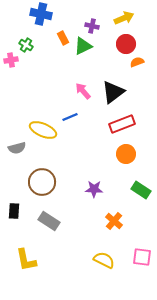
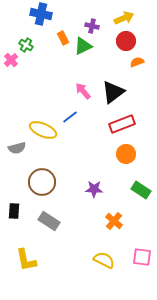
red circle: moved 3 px up
pink cross: rotated 32 degrees counterclockwise
blue line: rotated 14 degrees counterclockwise
